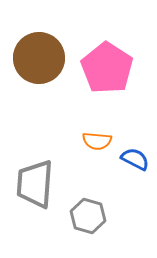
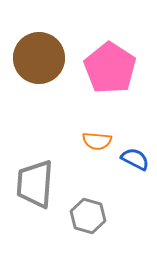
pink pentagon: moved 3 px right
